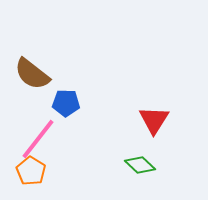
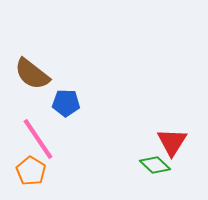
red triangle: moved 18 px right, 22 px down
pink line: rotated 72 degrees counterclockwise
green diamond: moved 15 px right
